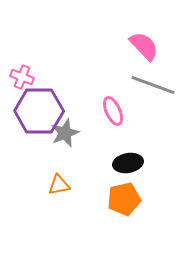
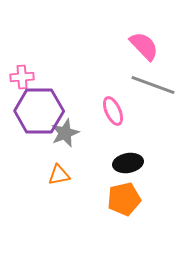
pink cross: rotated 25 degrees counterclockwise
orange triangle: moved 10 px up
